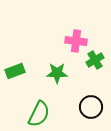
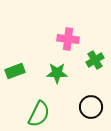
pink cross: moved 8 px left, 2 px up
